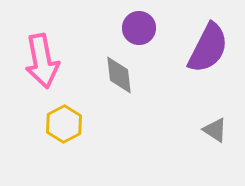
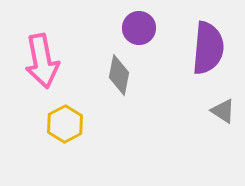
purple semicircle: rotated 22 degrees counterclockwise
gray diamond: rotated 18 degrees clockwise
yellow hexagon: moved 1 px right
gray triangle: moved 8 px right, 19 px up
